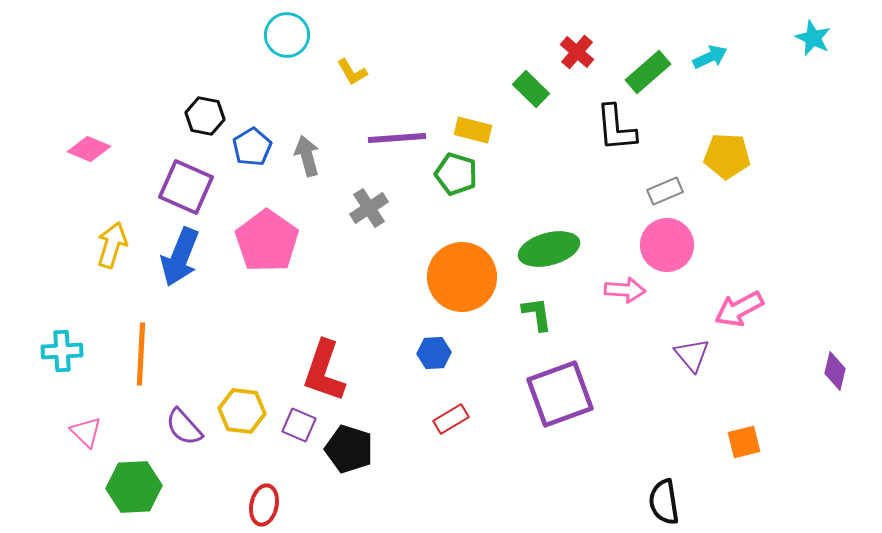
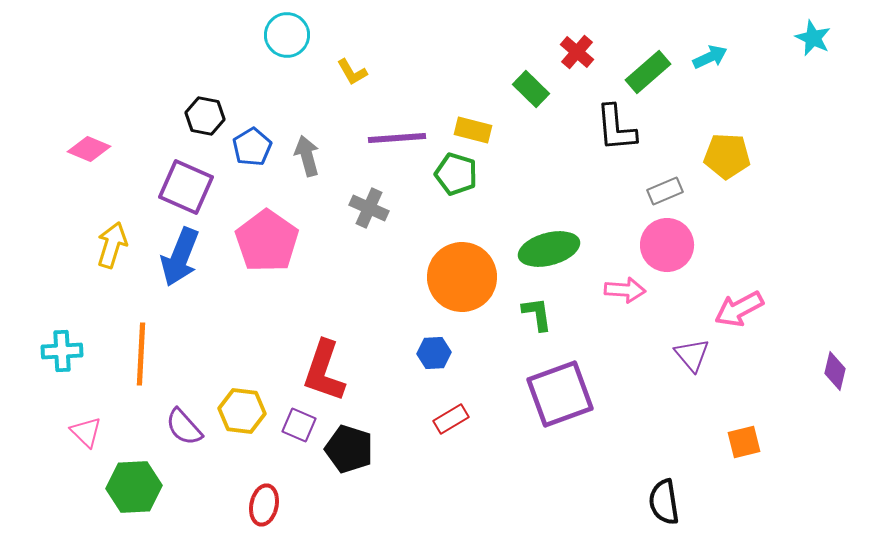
gray cross at (369, 208): rotated 33 degrees counterclockwise
